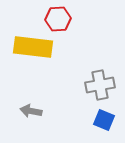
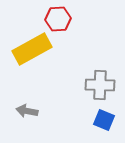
yellow rectangle: moved 1 px left, 2 px down; rotated 36 degrees counterclockwise
gray cross: rotated 12 degrees clockwise
gray arrow: moved 4 px left
